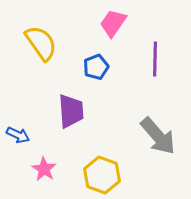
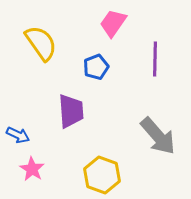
pink star: moved 12 px left
